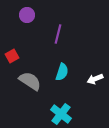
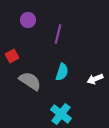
purple circle: moved 1 px right, 5 px down
